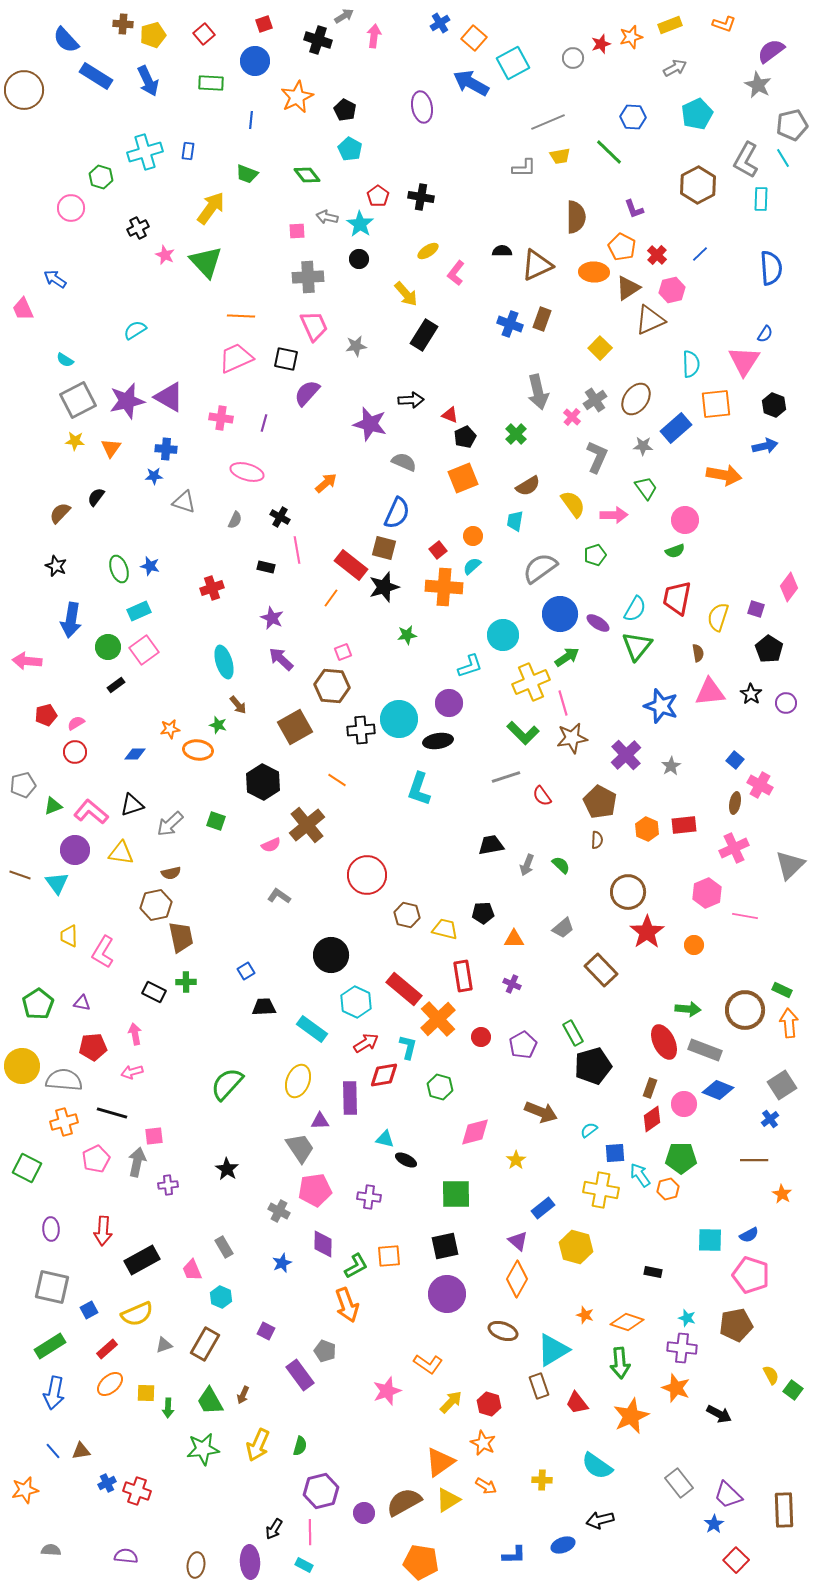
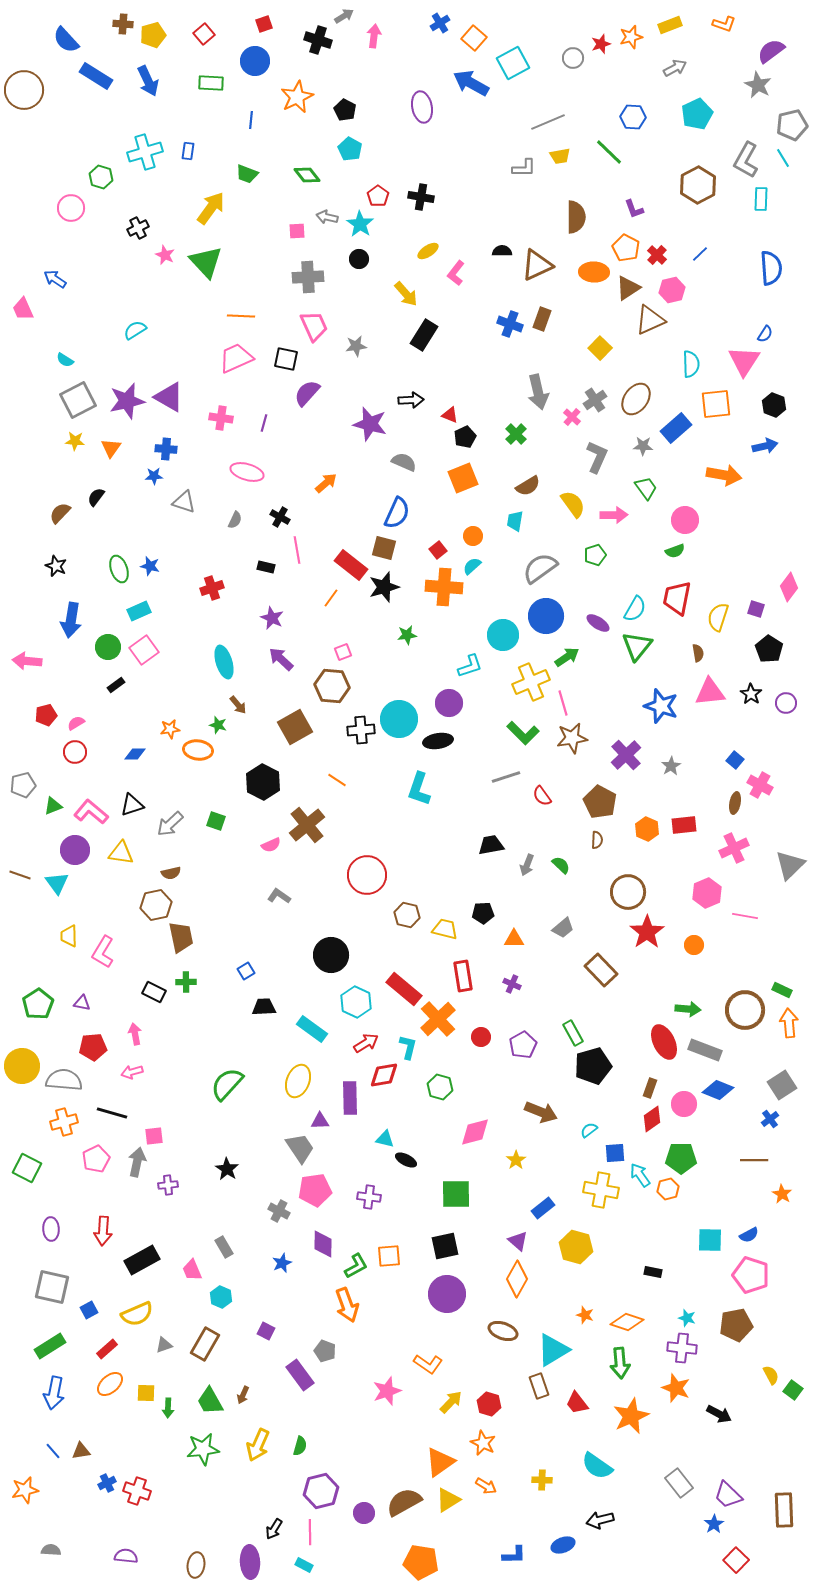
orange pentagon at (622, 247): moved 4 px right, 1 px down
blue circle at (560, 614): moved 14 px left, 2 px down
